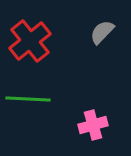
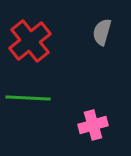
gray semicircle: rotated 28 degrees counterclockwise
green line: moved 1 px up
